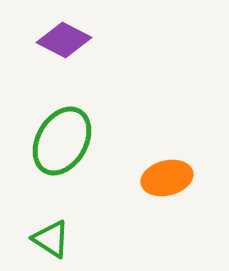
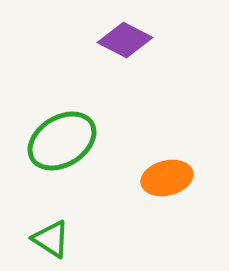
purple diamond: moved 61 px right
green ellipse: rotated 28 degrees clockwise
